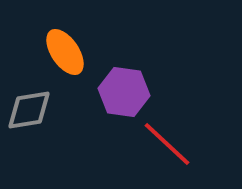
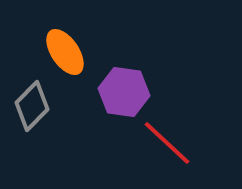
gray diamond: moved 3 px right, 4 px up; rotated 36 degrees counterclockwise
red line: moved 1 px up
